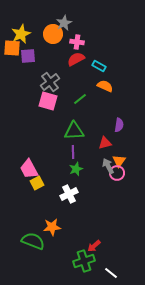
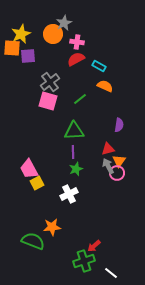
red triangle: moved 3 px right, 6 px down
